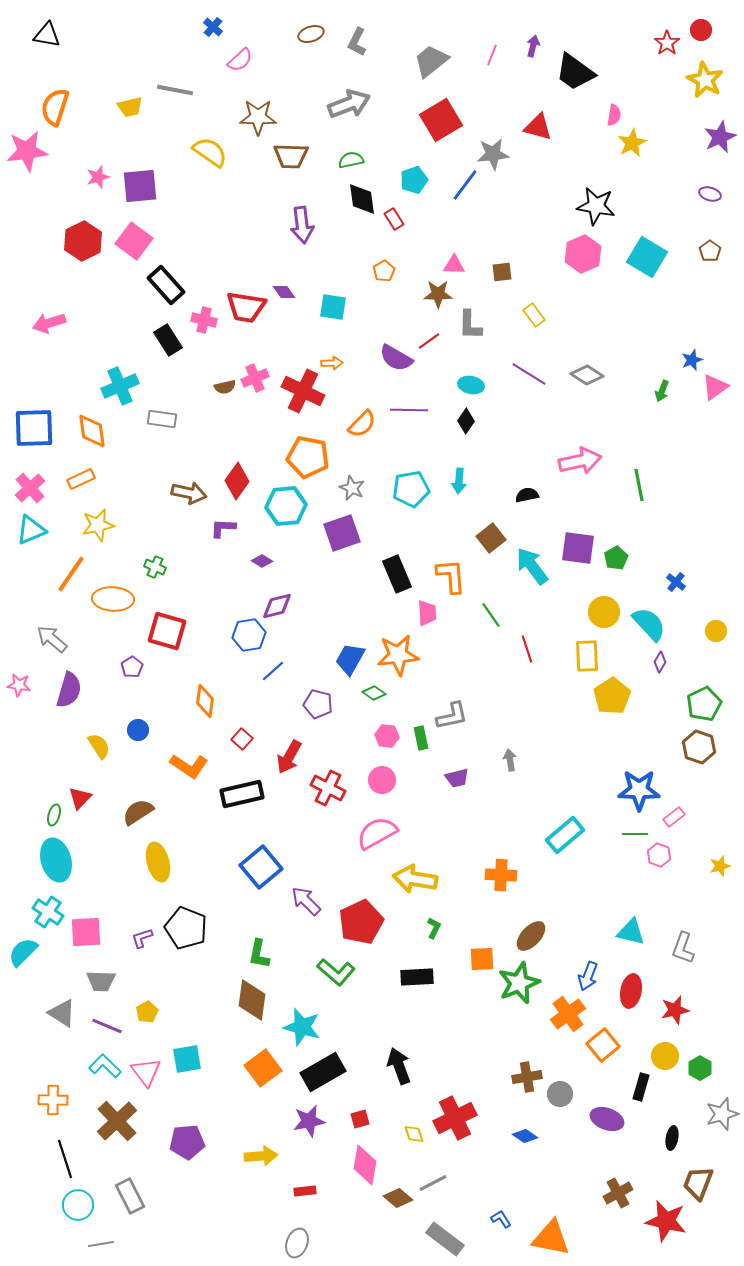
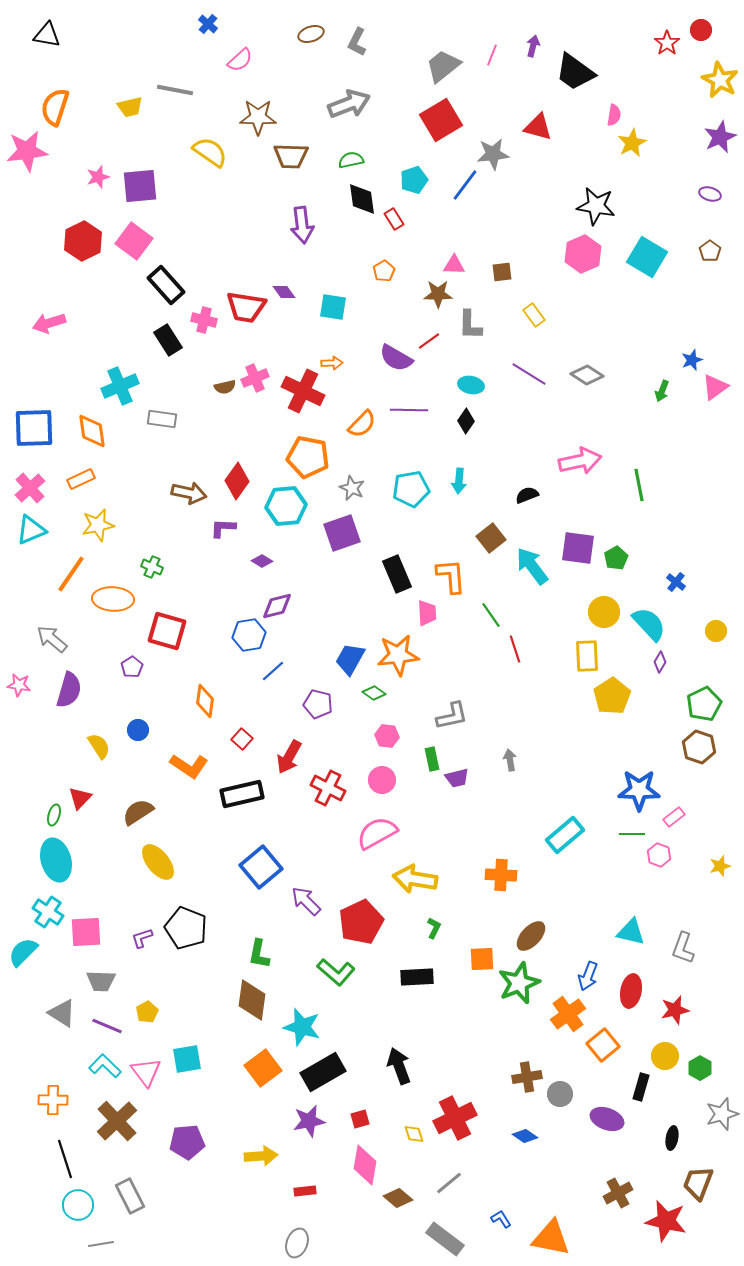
blue cross at (213, 27): moved 5 px left, 3 px up
gray trapezoid at (431, 61): moved 12 px right, 5 px down
yellow star at (705, 80): moved 15 px right
black semicircle at (527, 495): rotated 10 degrees counterclockwise
green cross at (155, 567): moved 3 px left
red line at (527, 649): moved 12 px left
green rectangle at (421, 738): moved 11 px right, 21 px down
green line at (635, 834): moved 3 px left
yellow ellipse at (158, 862): rotated 24 degrees counterclockwise
gray line at (433, 1183): moved 16 px right; rotated 12 degrees counterclockwise
